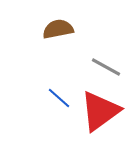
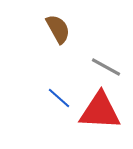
brown semicircle: rotated 72 degrees clockwise
red triangle: rotated 39 degrees clockwise
